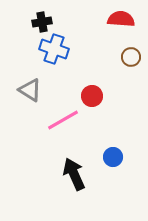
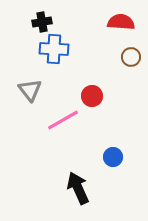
red semicircle: moved 3 px down
blue cross: rotated 16 degrees counterclockwise
gray triangle: rotated 20 degrees clockwise
black arrow: moved 4 px right, 14 px down
